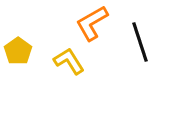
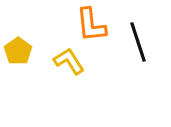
orange L-shape: moved 1 px left, 2 px down; rotated 66 degrees counterclockwise
black line: moved 2 px left
